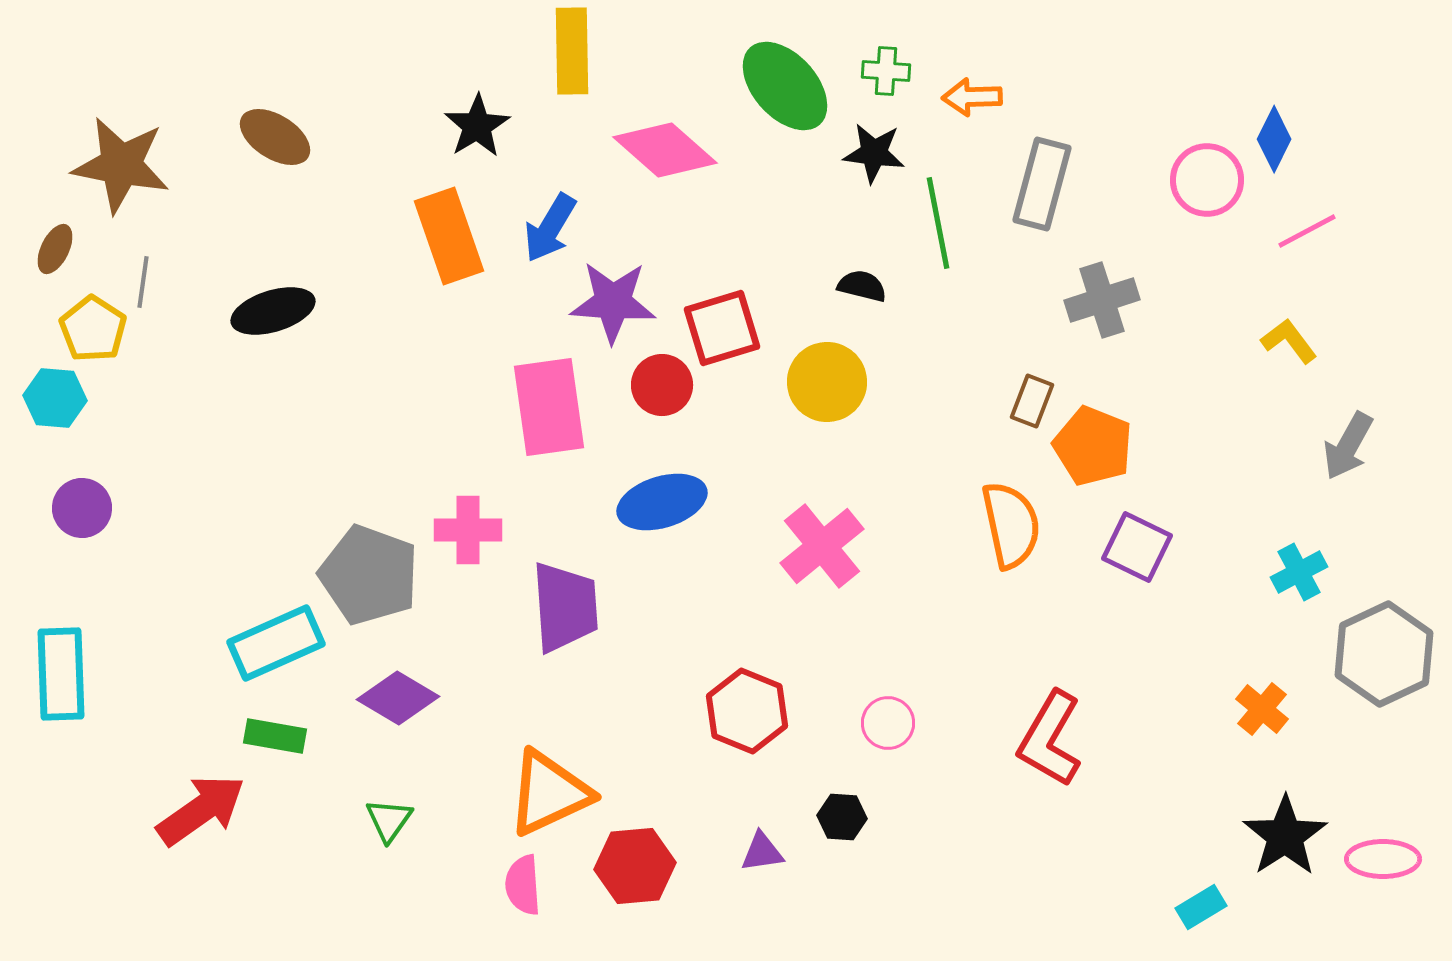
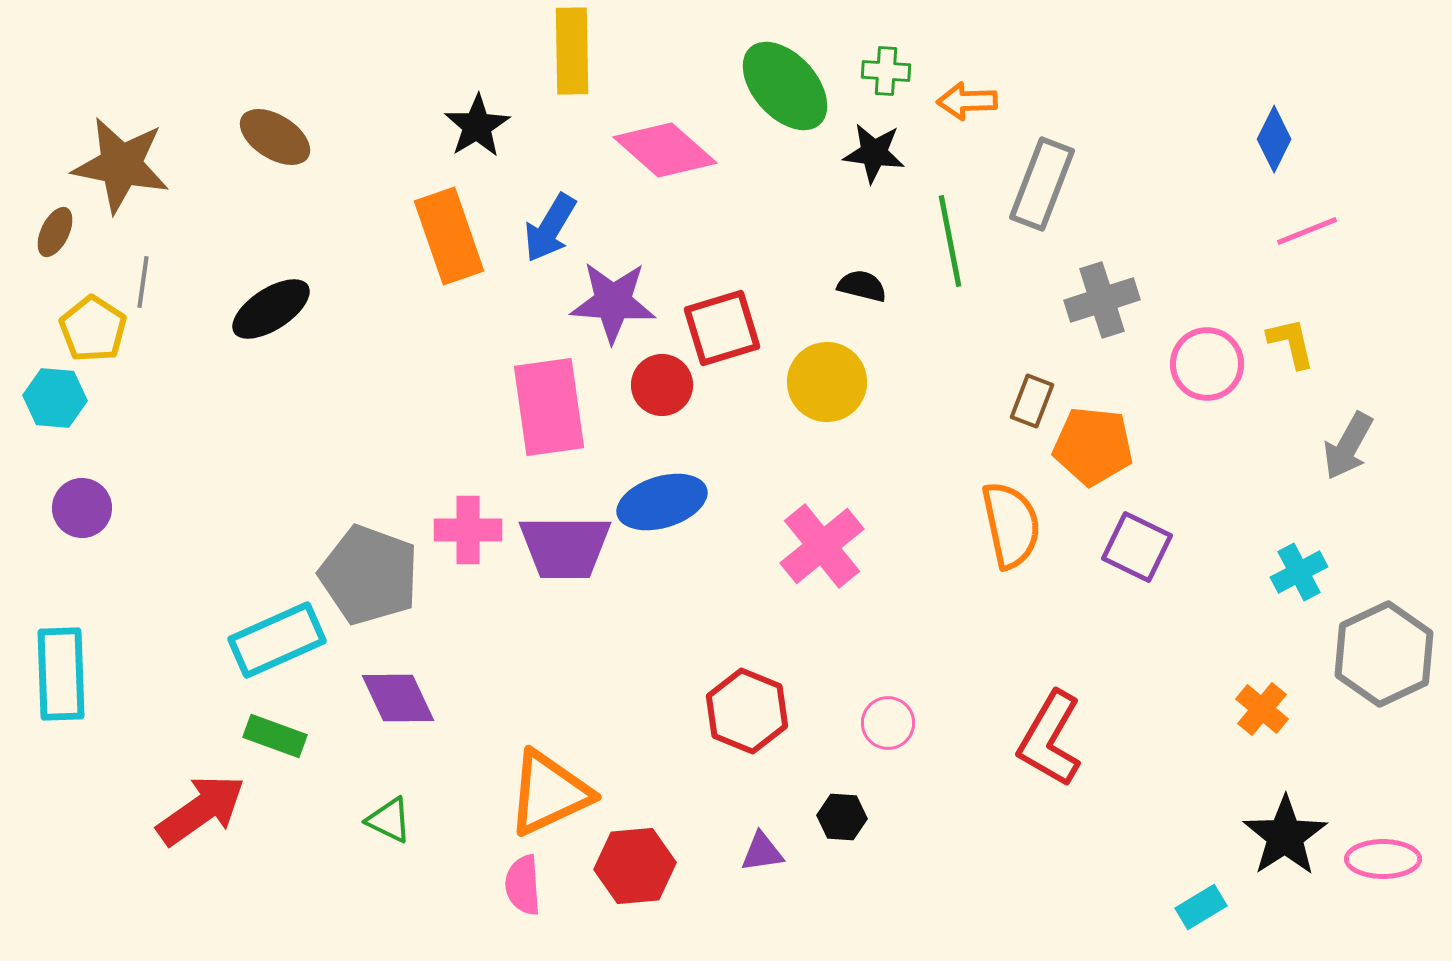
orange arrow at (972, 97): moved 5 px left, 4 px down
pink circle at (1207, 180): moved 184 px down
gray rectangle at (1042, 184): rotated 6 degrees clockwise
green line at (938, 223): moved 12 px right, 18 px down
pink line at (1307, 231): rotated 6 degrees clockwise
brown ellipse at (55, 249): moved 17 px up
black ellipse at (273, 311): moved 2 px left, 2 px up; rotated 16 degrees counterclockwise
yellow L-shape at (1289, 341): moved 2 px right, 2 px down; rotated 24 degrees clockwise
orange pentagon at (1093, 446): rotated 16 degrees counterclockwise
purple trapezoid at (565, 607): moved 60 px up; rotated 94 degrees clockwise
cyan rectangle at (276, 643): moved 1 px right, 3 px up
purple diamond at (398, 698): rotated 34 degrees clockwise
green rectangle at (275, 736): rotated 10 degrees clockwise
green triangle at (389, 820): rotated 39 degrees counterclockwise
